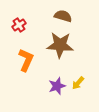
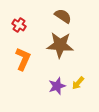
brown semicircle: rotated 18 degrees clockwise
red cross: rotated 24 degrees counterclockwise
orange L-shape: moved 3 px left, 1 px up
